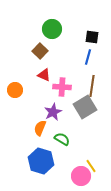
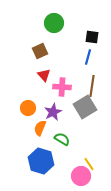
green circle: moved 2 px right, 6 px up
brown square: rotated 21 degrees clockwise
red triangle: rotated 24 degrees clockwise
orange circle: moved 13 px right, 18 px down
yellow line: moved 2 px left, 2 px up
